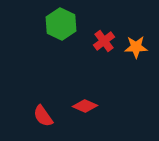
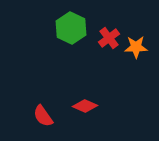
green hexagon: moved 10 px right, 4 px down
red cross: moved 5 px right, 3 px up
